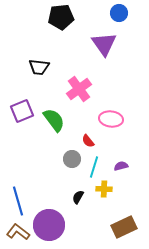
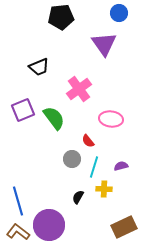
black trapezoid: rotated 30 degrees counterclockwise
purple square: moved 1 px right, 1 px up
green semicircle: moved 2 px up
